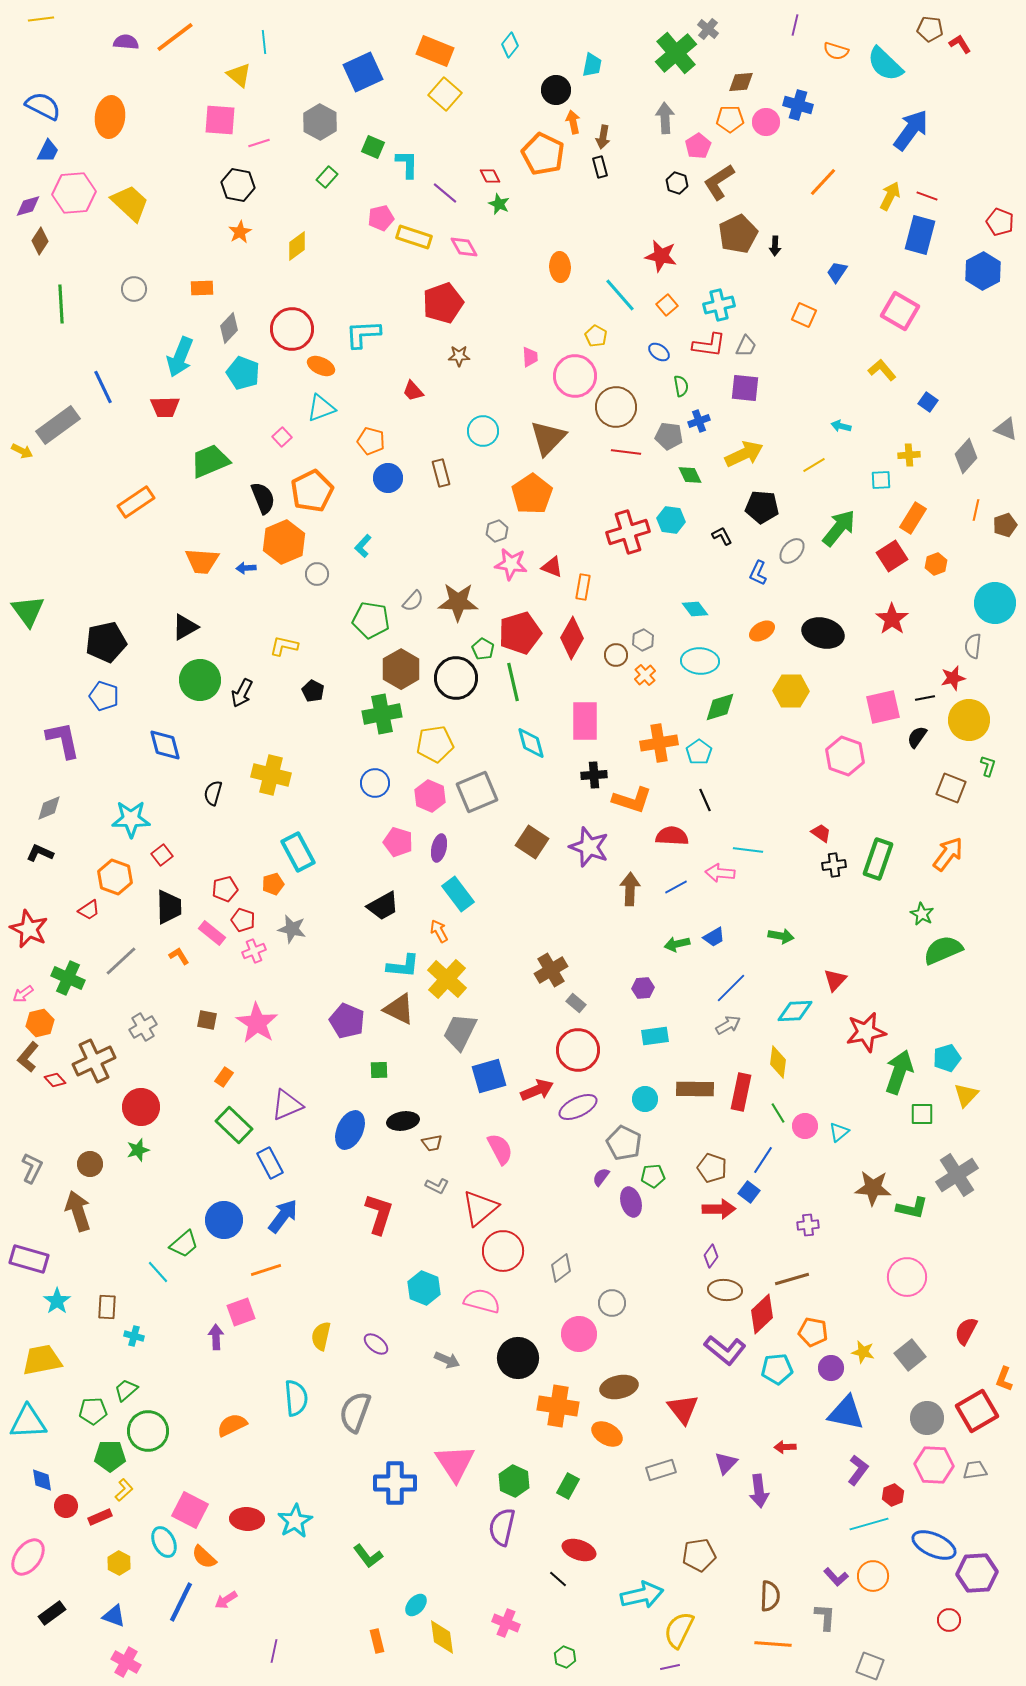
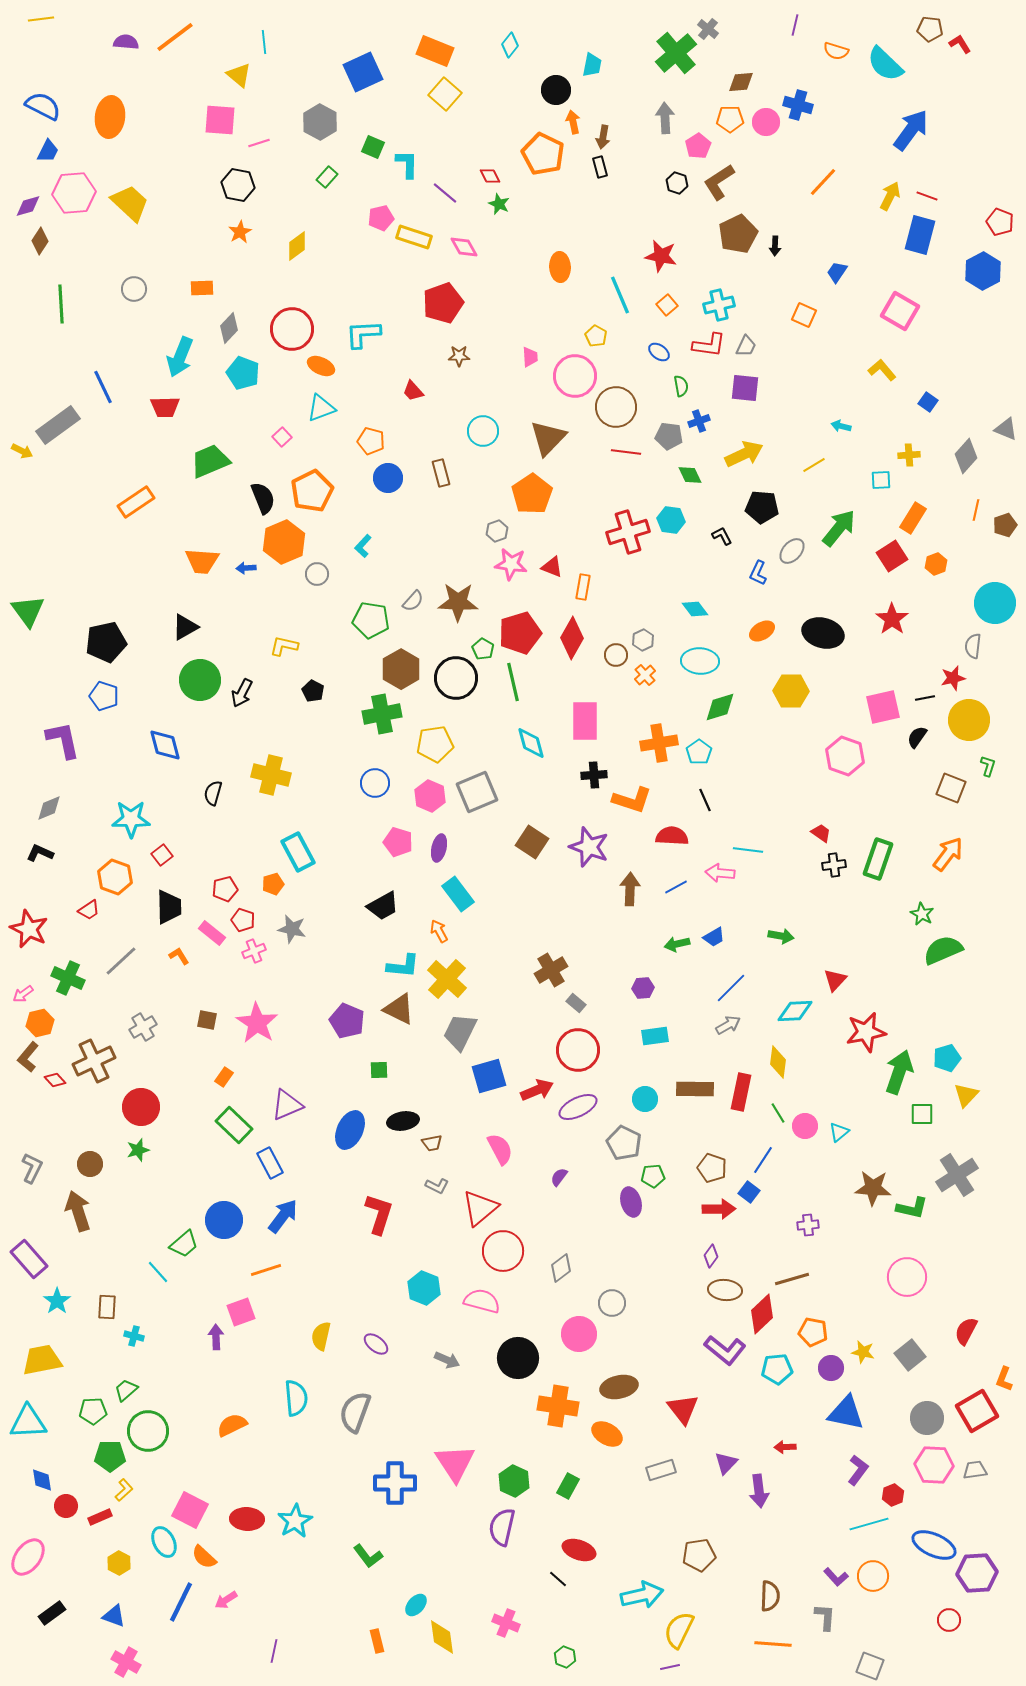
cyan line at (620, 295): rotated 18 degrees clockwise
purple semicircle at (601, 1177): moved 42 px left
purple rectangle at (29, 1259): rotated 33 degrees clockwise
